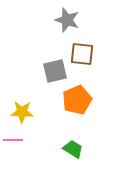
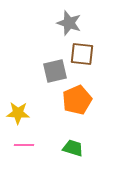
gray star: moved 2 px right, 3 px down
yellow star: moved 4 px left, 1 px down
pink line: moved 11 px right, 5 px down
green trapezoid: moved 1 px up; rotated 15 degrees counterclockwise
